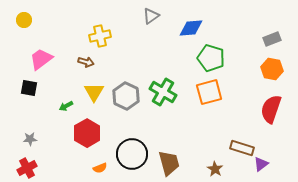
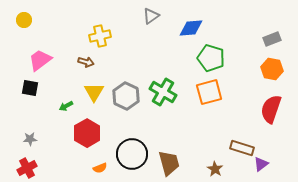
pink trapezoid: moved 1 px left, 1 px down
black square: moved 1 px right
